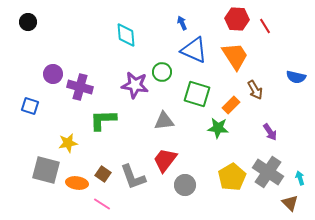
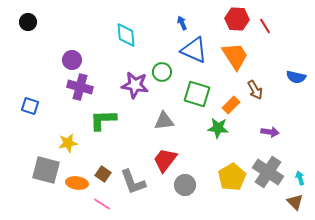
purple circle: moved 19 px right, 14 px up
purple arrow: rotated 48 degrees counterclockwise
gray L-shape: moved 5 px down
brown triangle: moved 5 px right, 1 px up
